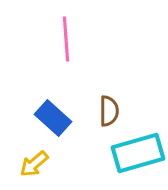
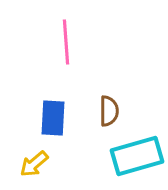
pink line: moved 3 px down
blue rectangle: rotated 51 degrees clockwise
cyan rectangle: moved 1 px left, 3 px down
